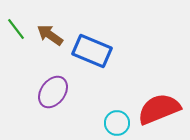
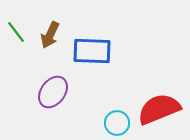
green line: moved 3 px down
brown arrow: rotated 100 degrees counterclockwise
blue rectangle: rotated 21 degrees counterclockwise
